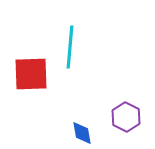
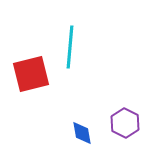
red square: rotated 12 degrees counterclockwise
purple hexagon: moved 1 px left, 6 px down
